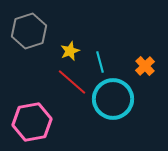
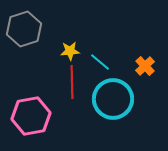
gray hexagon: moved 5 px left, 2 px up
yellow star: rotated 18 degrees clockwise
cyan line: rotated 35 degrees counterclockwise
red line: rotated 48 degrees clockwise
pink hexagon: moved 1 px left, 6 px up
